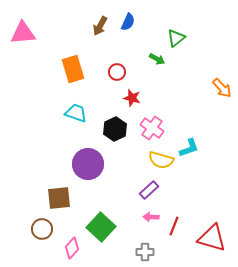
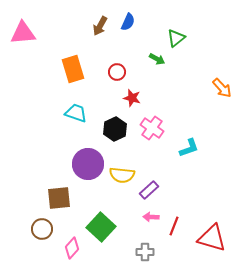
yellow semicircle: moved 39 px left, 15 px down; rotated 10 degrees counterclockwise
